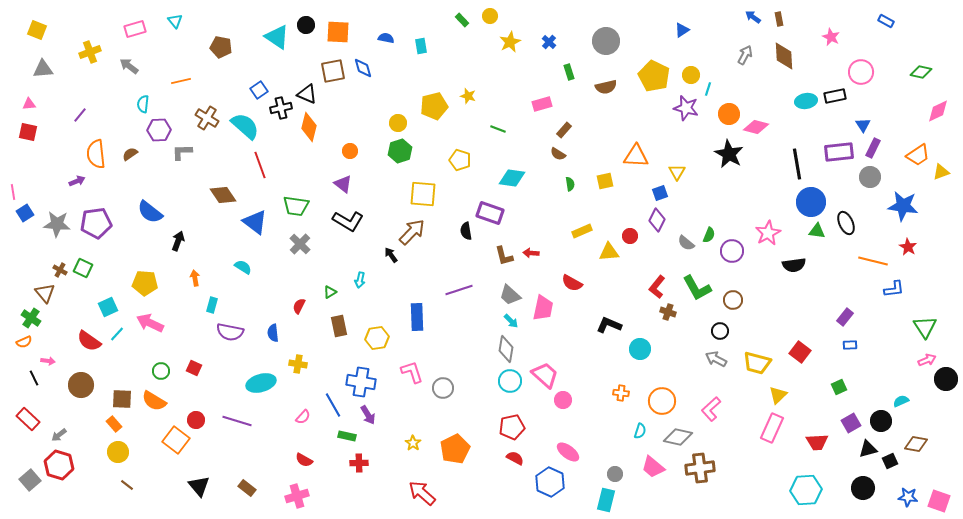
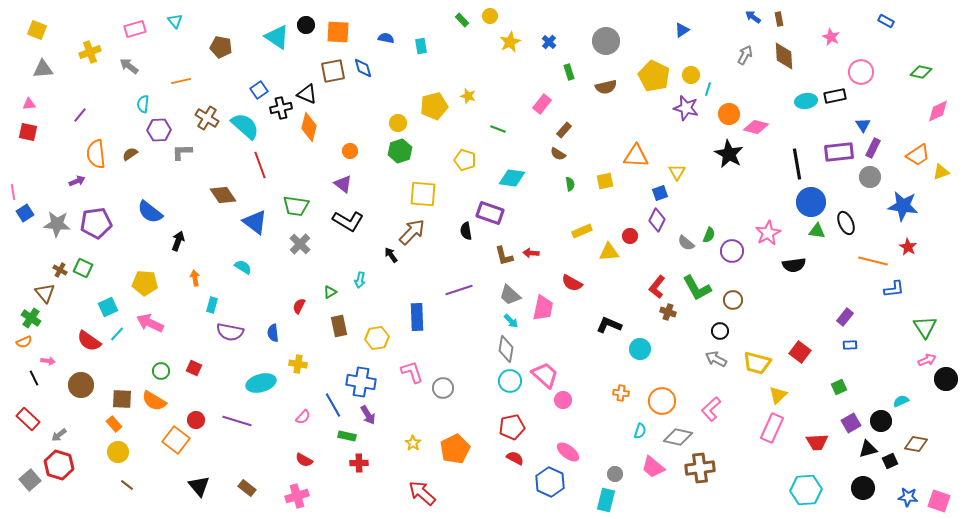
pink rectangle at (542, 104): rotated 36 degrees counterclockwise
yellow pentagon at (460, 160): moved 5 px right
